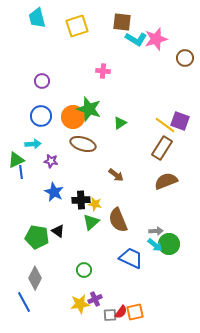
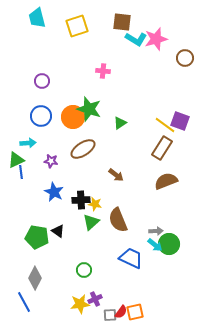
cyan arrow at (33, 144): moved 5 px left, 1 px up
brown ellipse at (83, 144): moved 5 px down; rotated 50 degrees counterclockwise
